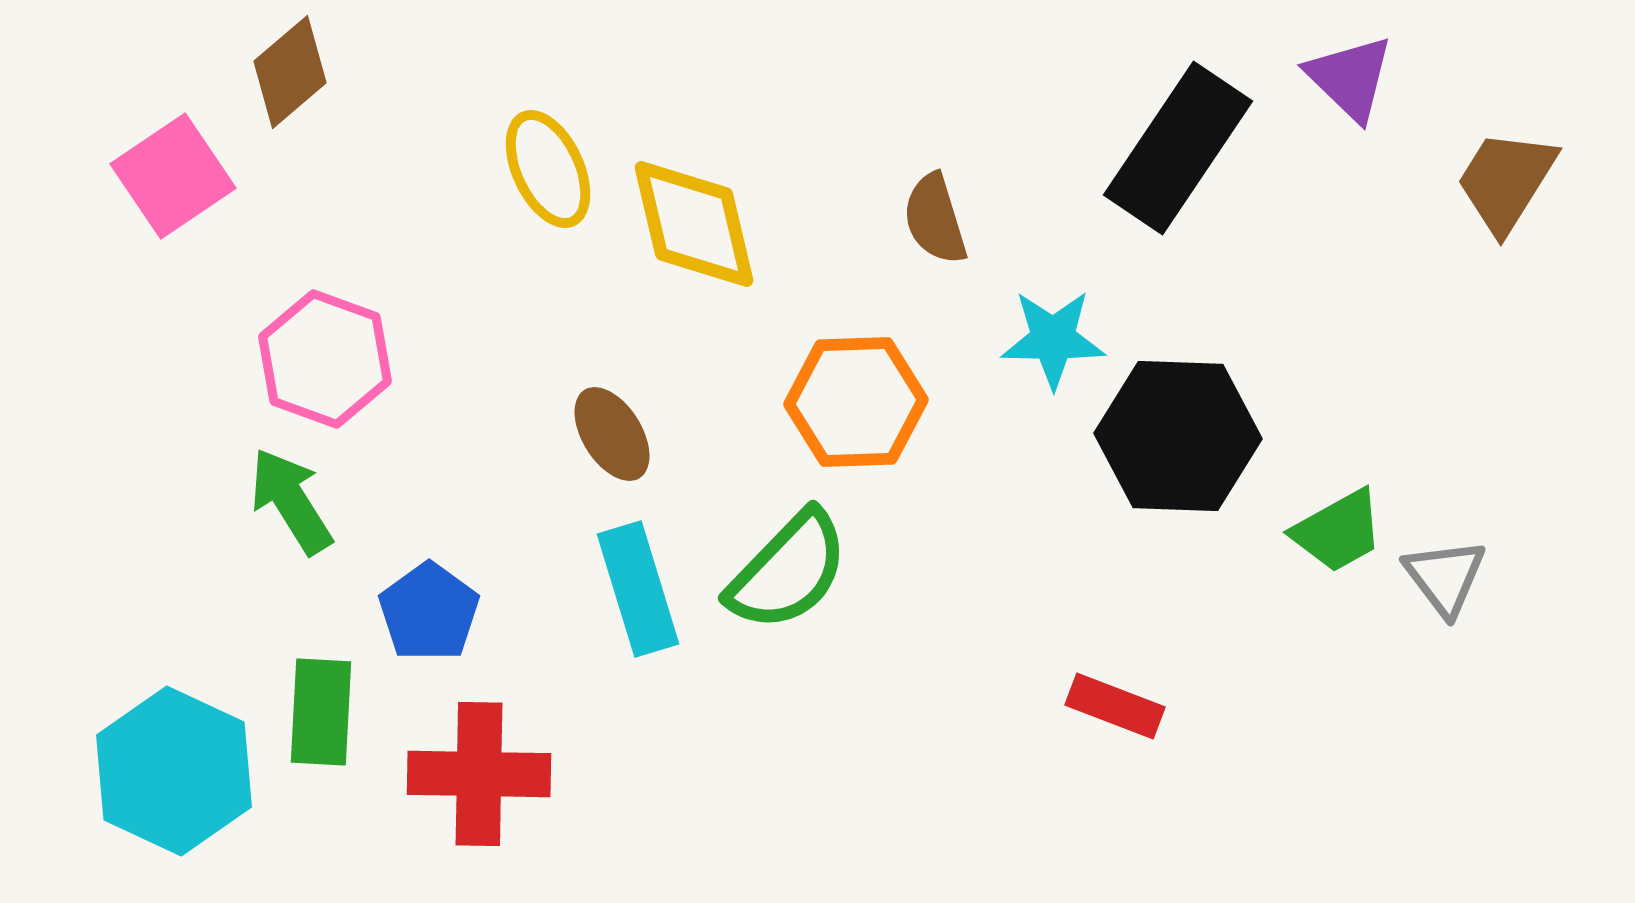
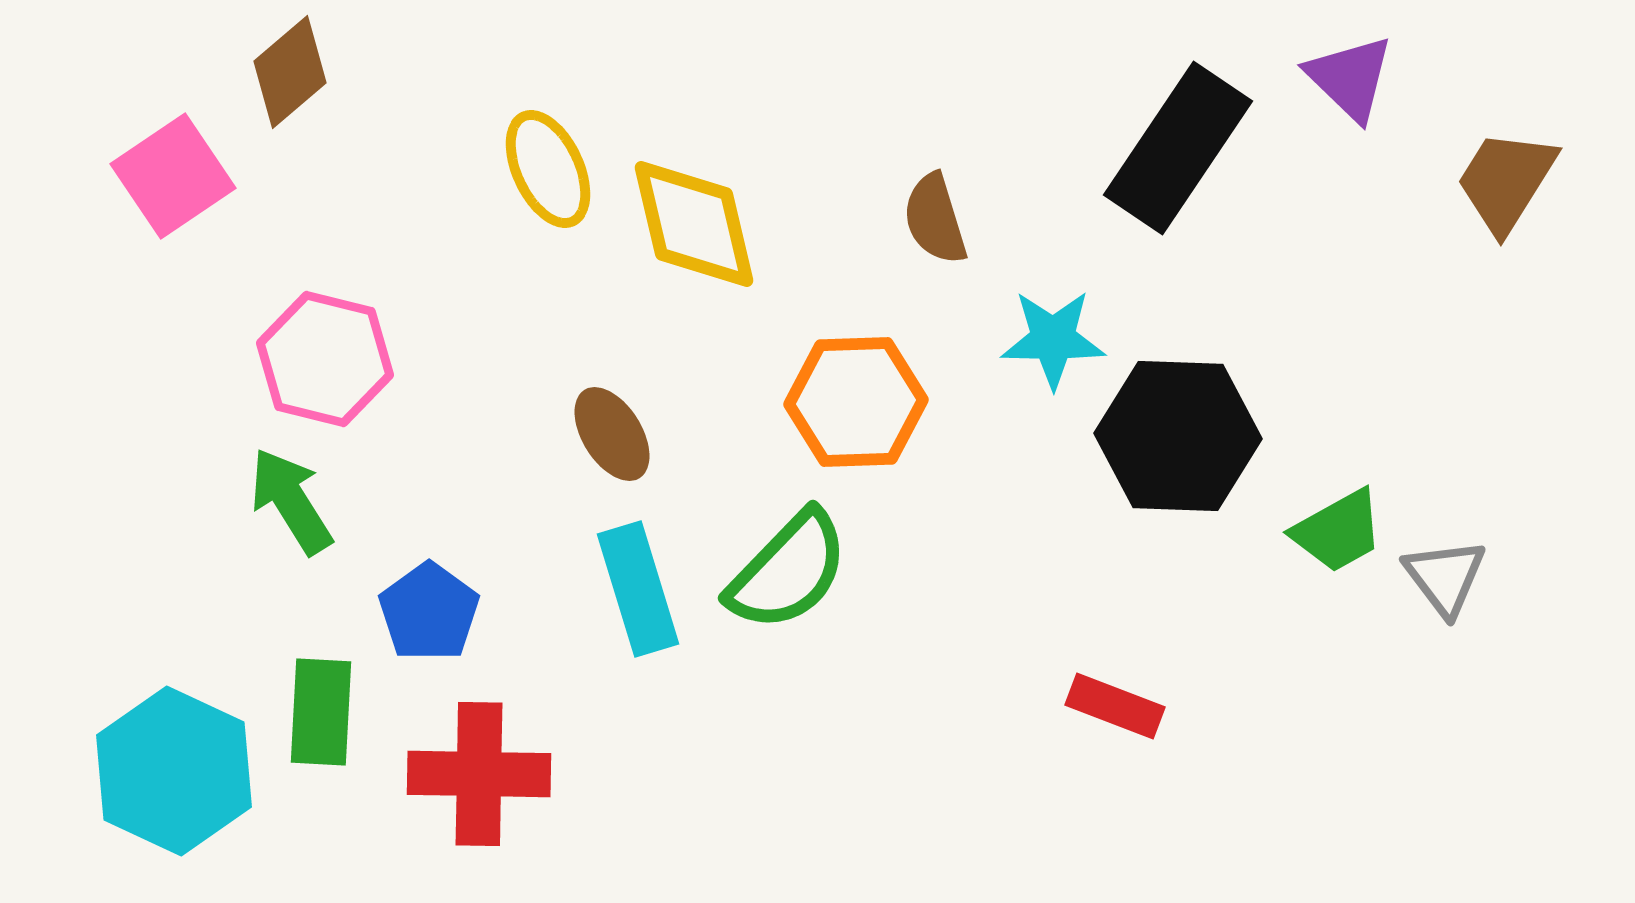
pink hexagon: rotated 6 degrees counterclockwise
